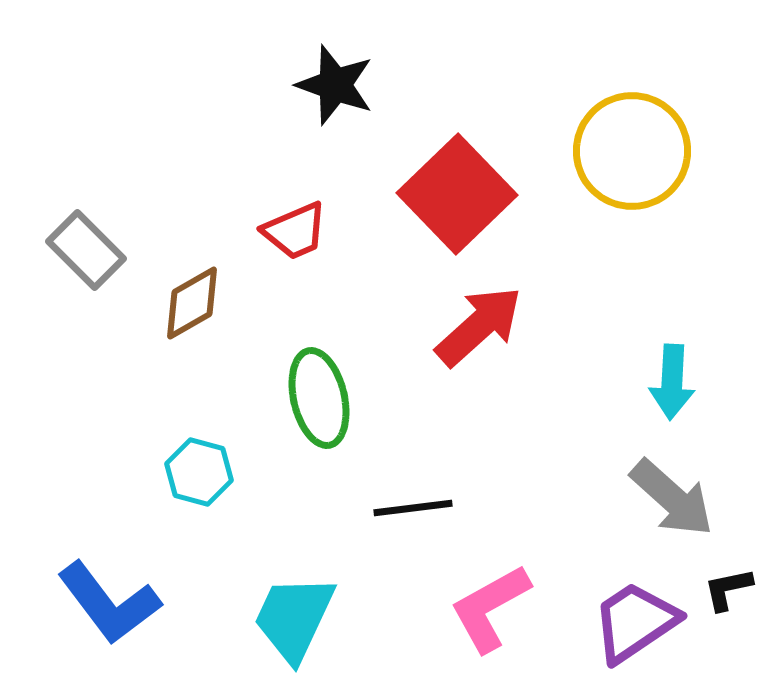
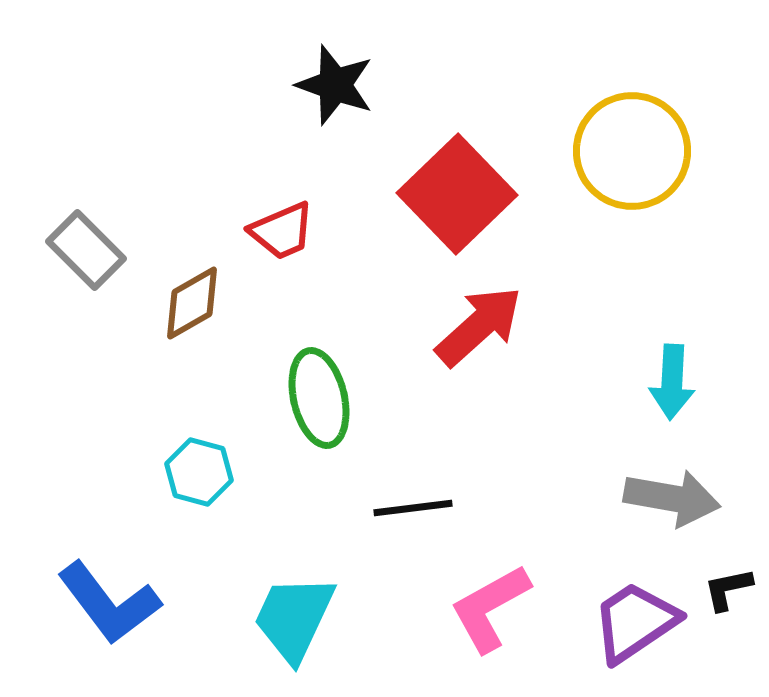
red trapezoid: moved 13 px left
gray arrow: rotated 32 degrees counterclockwise
